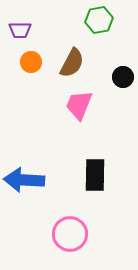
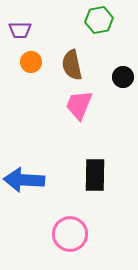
brown semicircle: moved 2 px down; rotated 140 degrees clockwise
